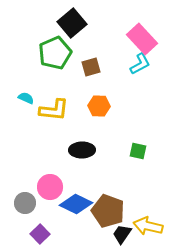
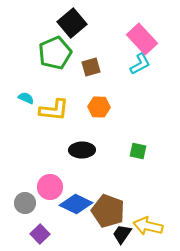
orange hexagon: moved 1 px down
